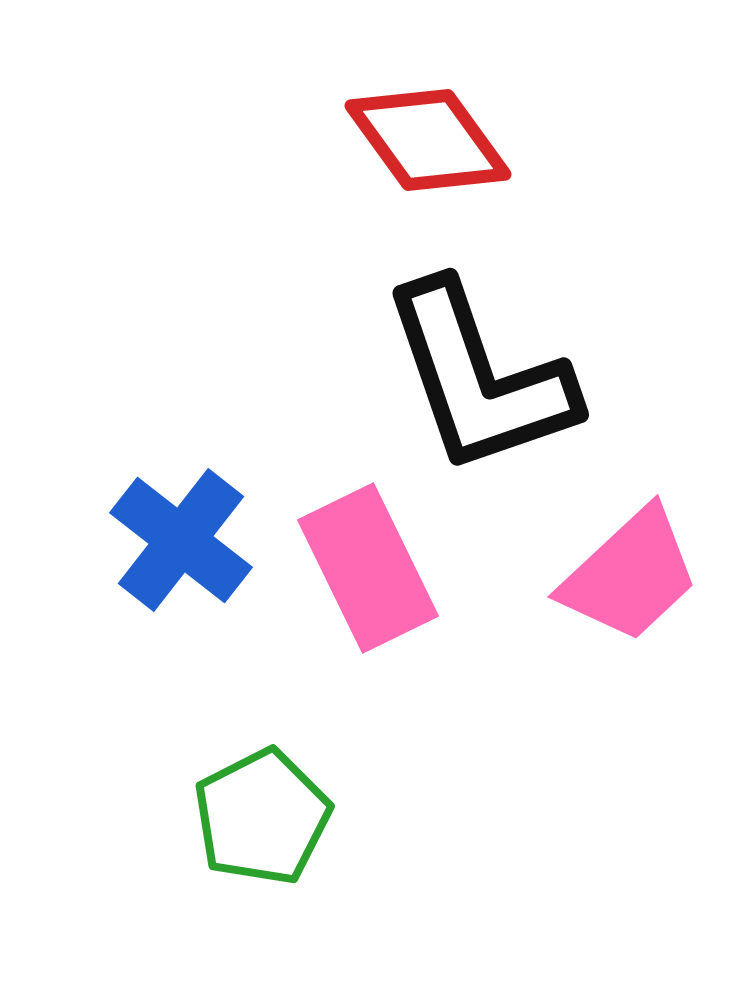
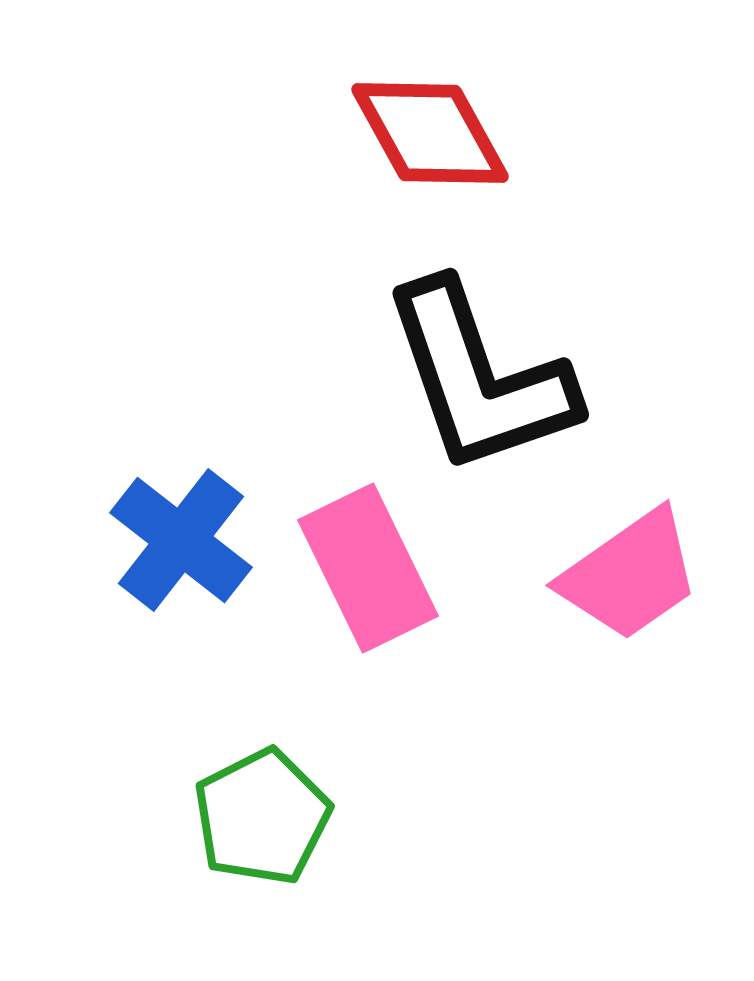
red diamond: moved 2 px right, 7 px up; rotated 7 degrees clockwise
pink trapezoid: rotated 8 degrees clockwise
